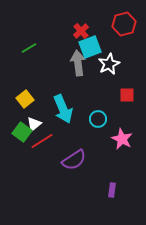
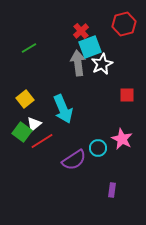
white star: moved 7 px left
cyan circle: moved 29 px down
